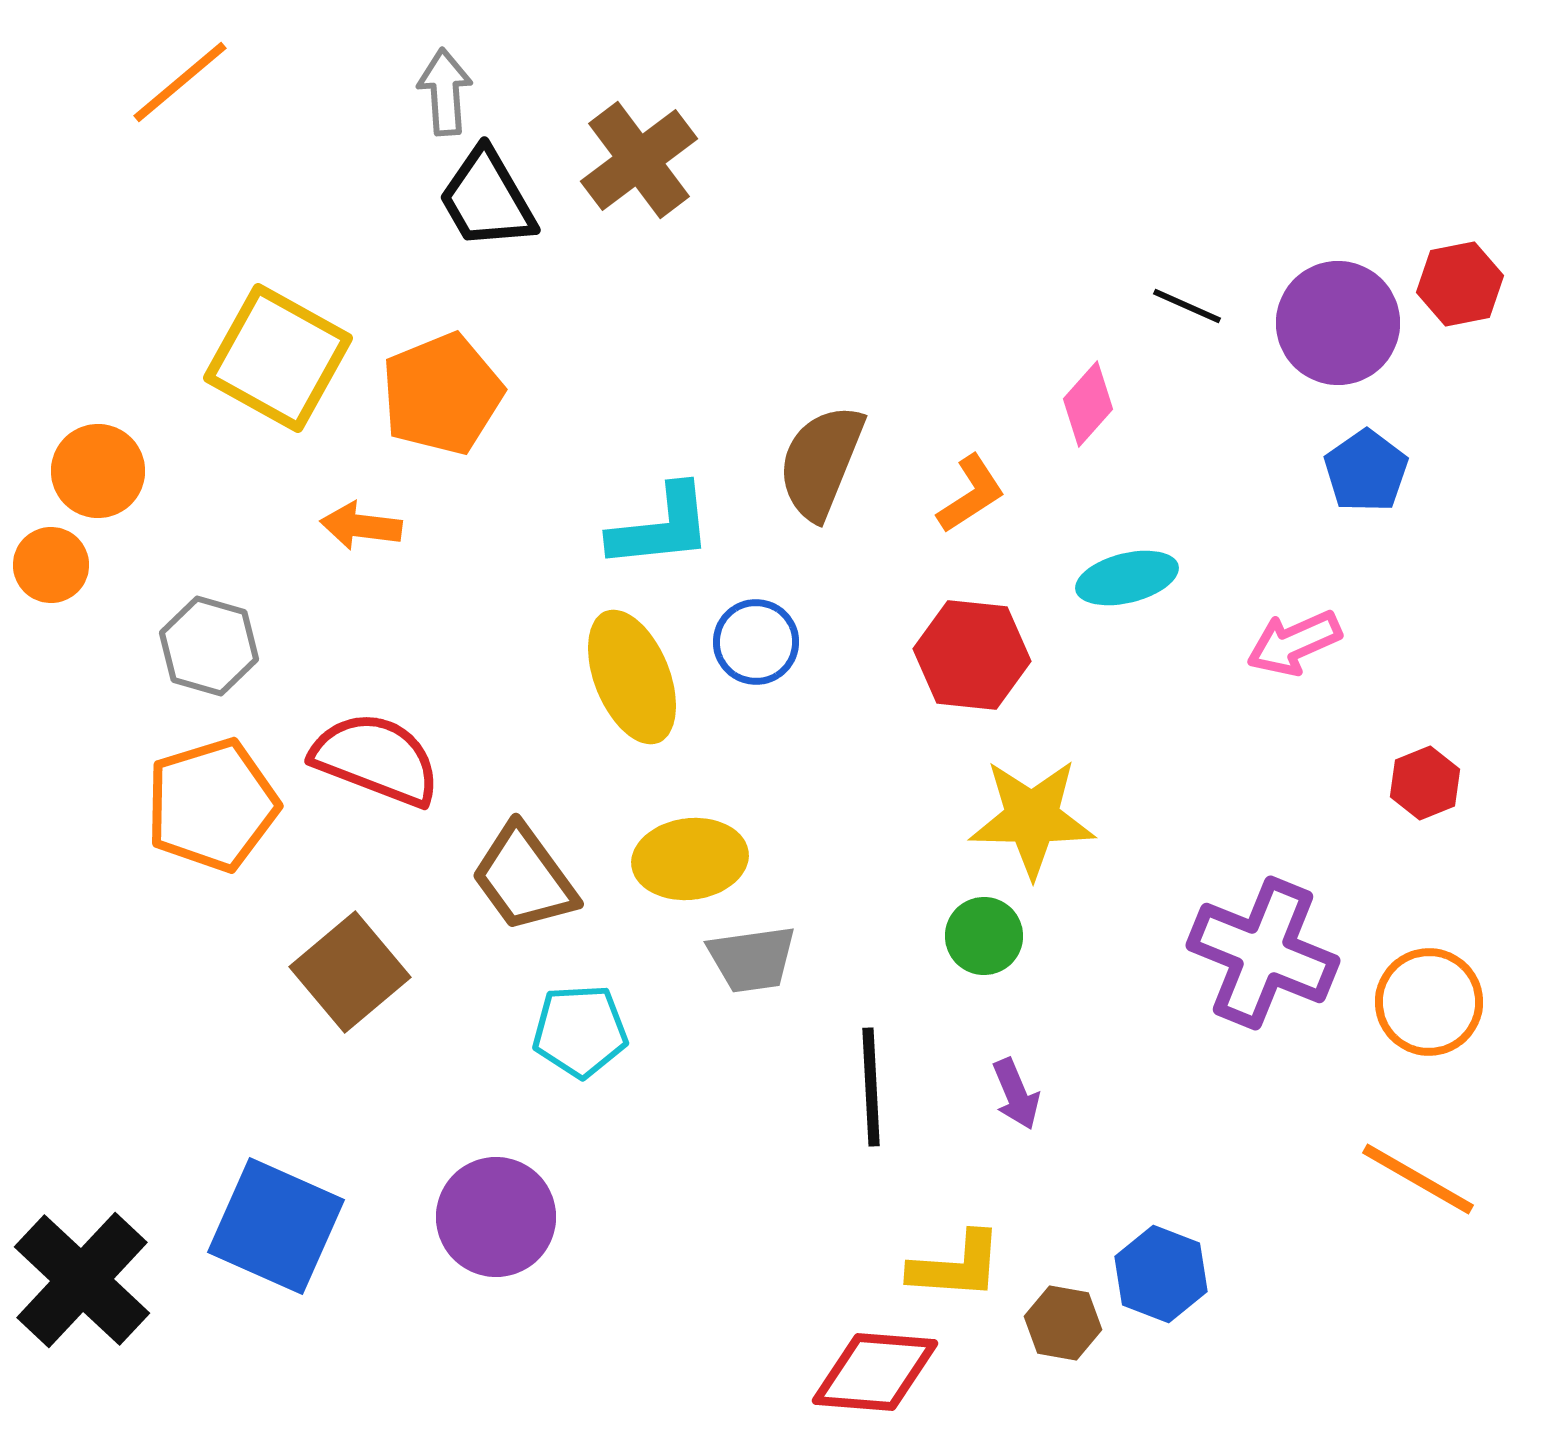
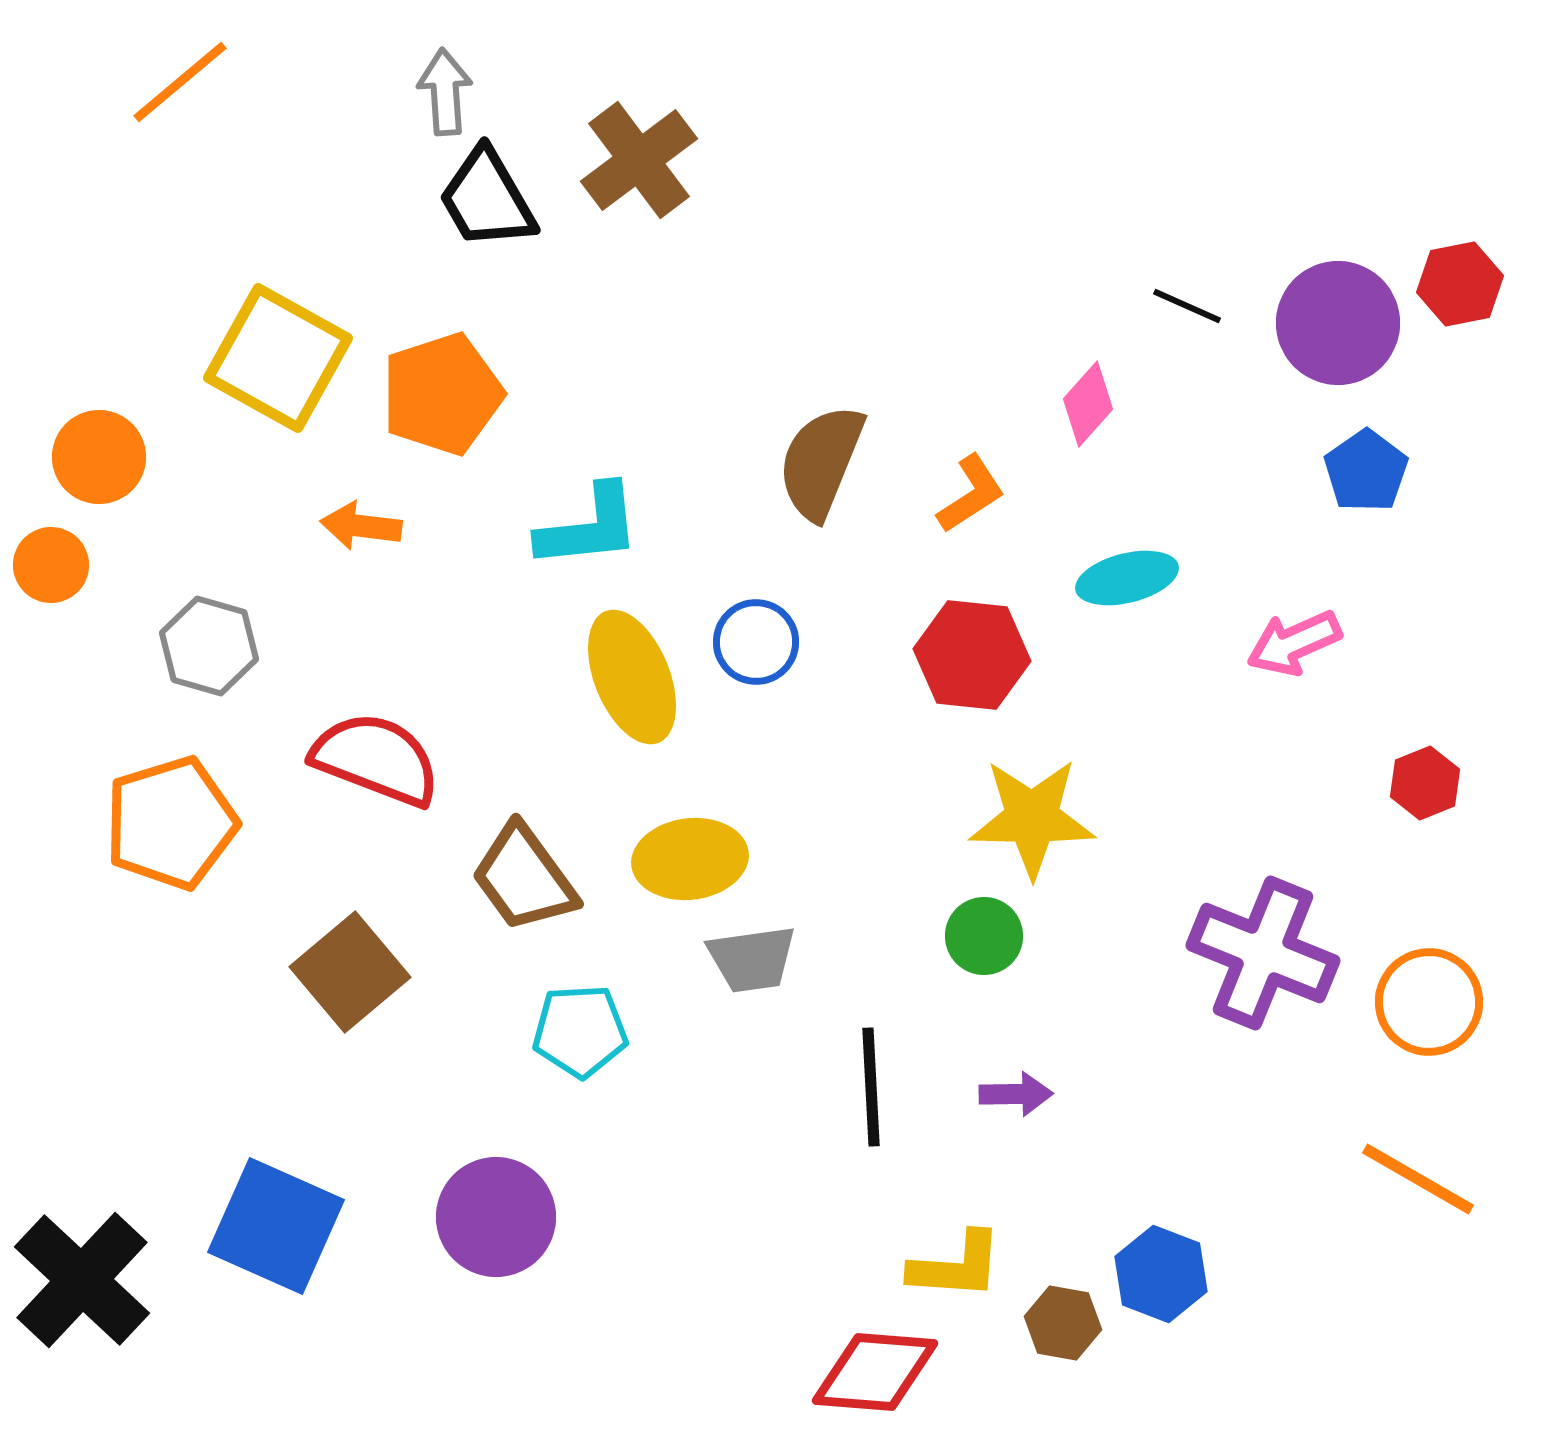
orange pentagon at (442, 394): rotated 4 degrees clockwise
orange circle at (98, 471): moved 1 px right, 14 px up
cyan L-shape at (661, 527): moved 72 px left
orange pentagon at (212, 805): moved 41 px left, 18 px down
purple arrow at (1016, 1094): rotated 68 degrees counterclockwise
